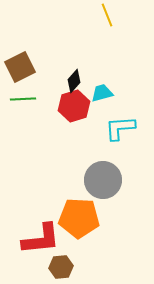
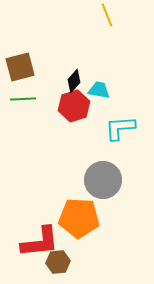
brown square: rotated 12 degrees clockwise
cyan trapezoid: moved 3 px left, 3 px up; rotated 25 degrees clockwise
red L-shape: moved 1 px left, 3 px down
brown hexagon: moved 3 px left, 5 px up
